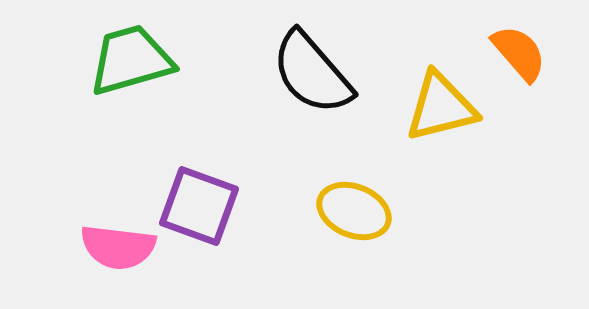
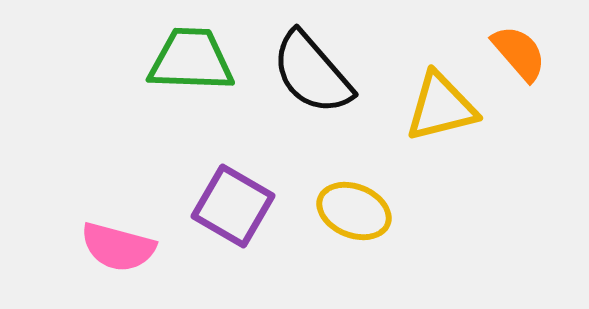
green trapezoid: moved 60 px right; rotated 18 degrees clockwise
purple square: moved 34 px right; rotated 10 degrees clockwise
pink semicircle: rotated 8 degrees clockwise
